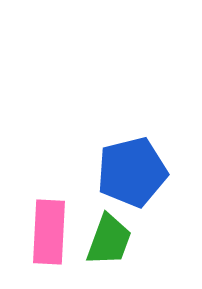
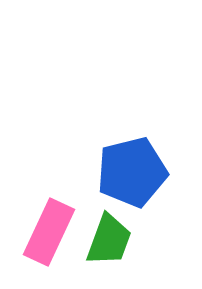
pink rectangle: rotated 22 degrees clockwise
